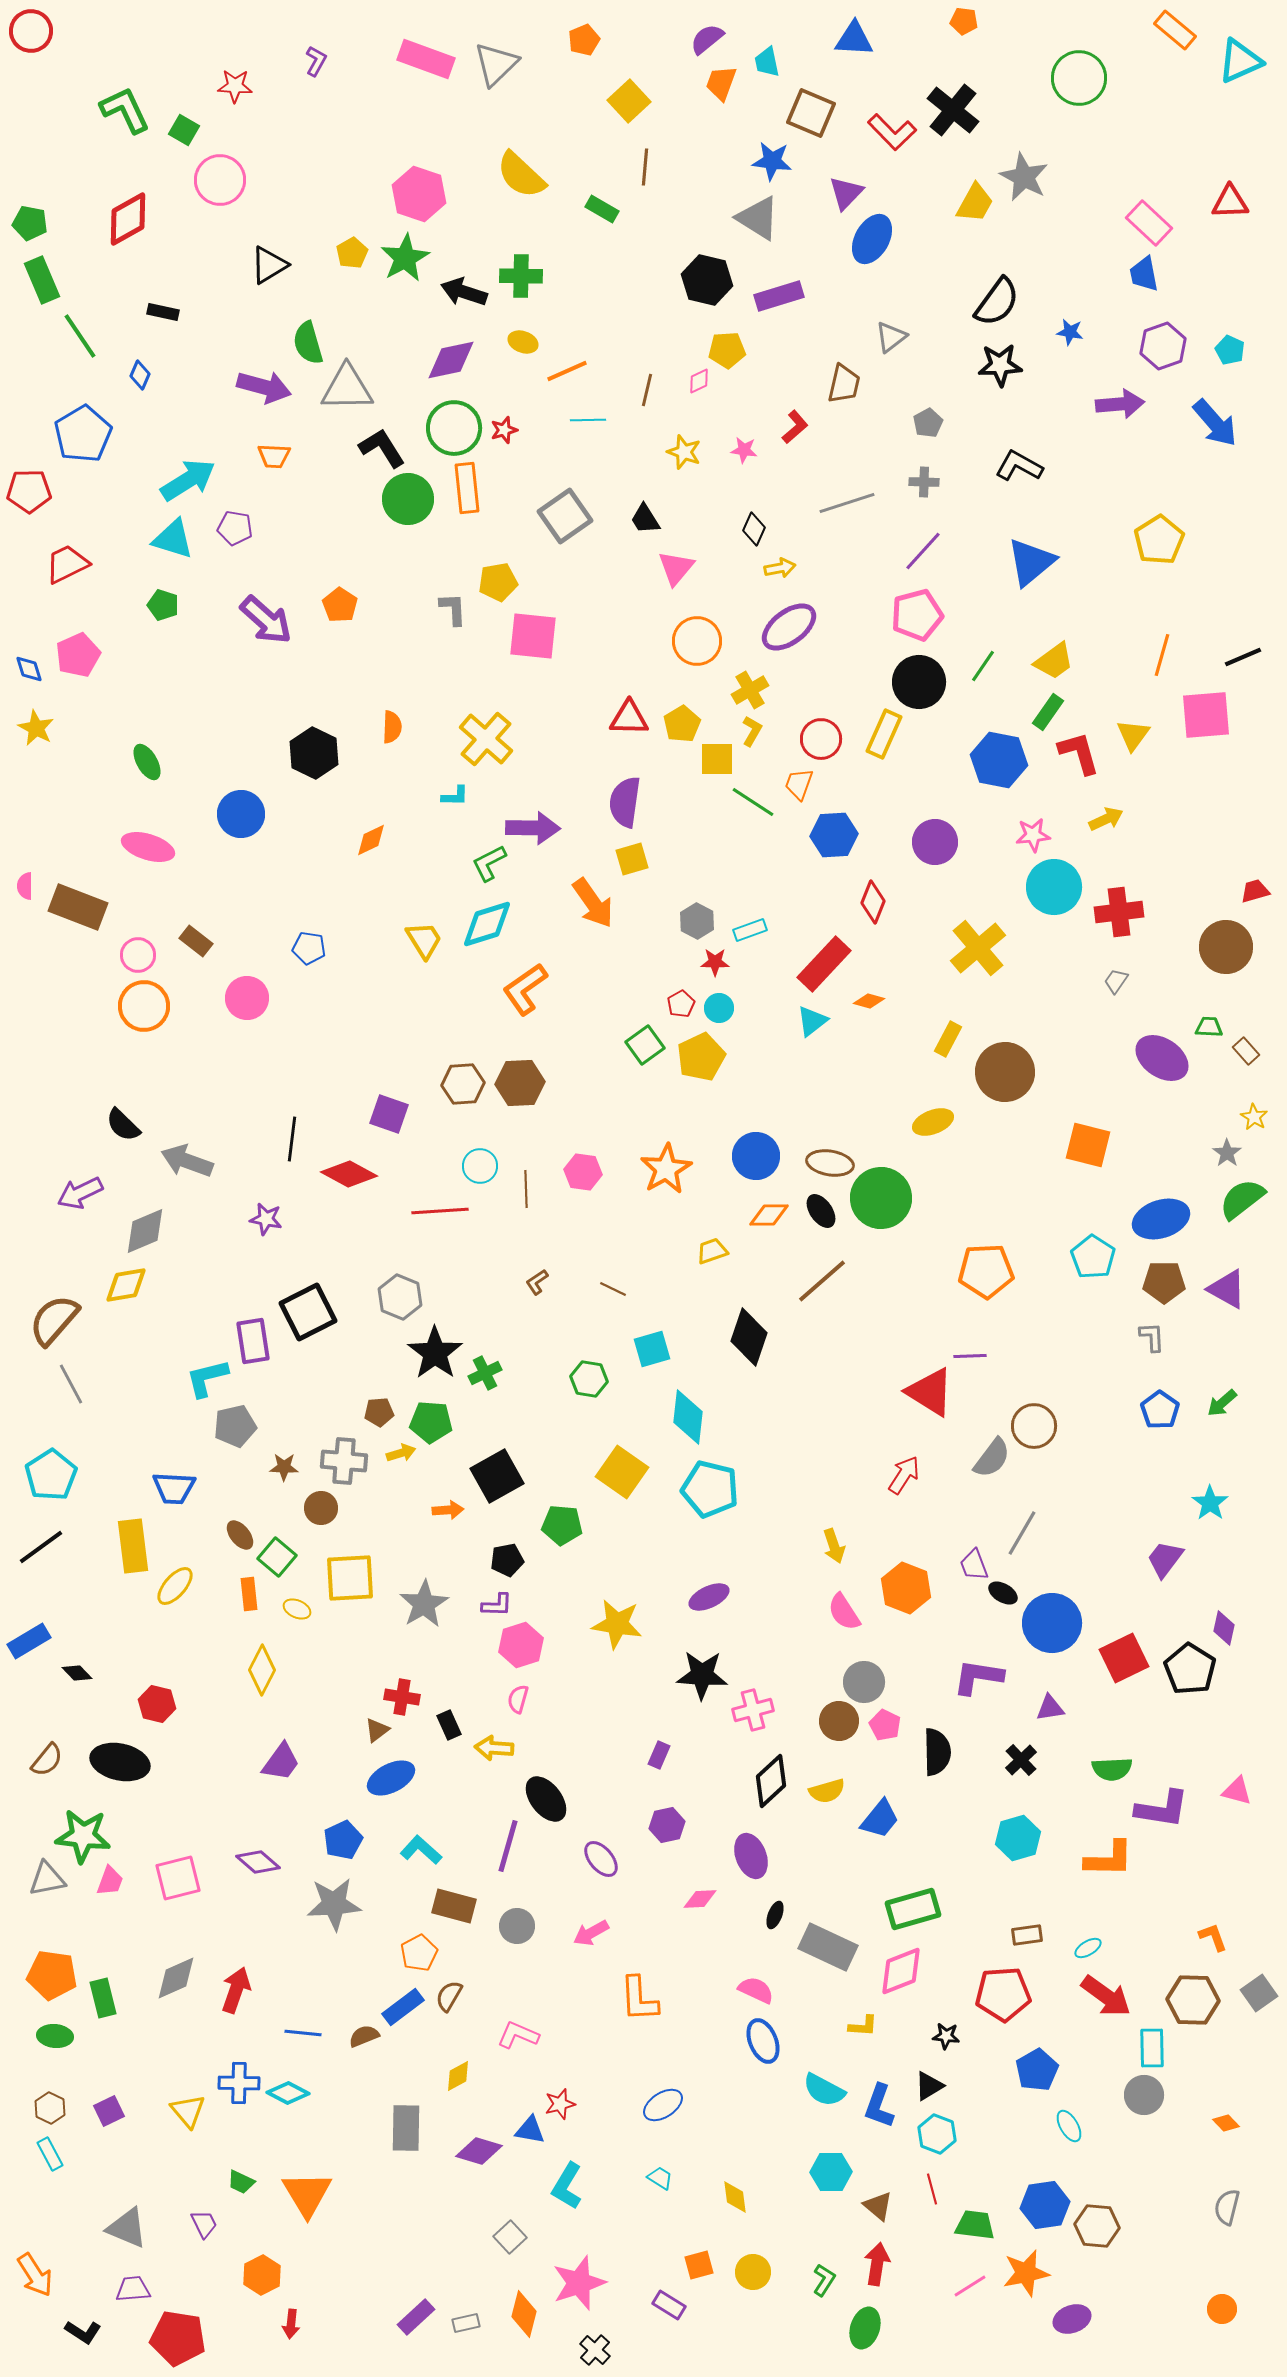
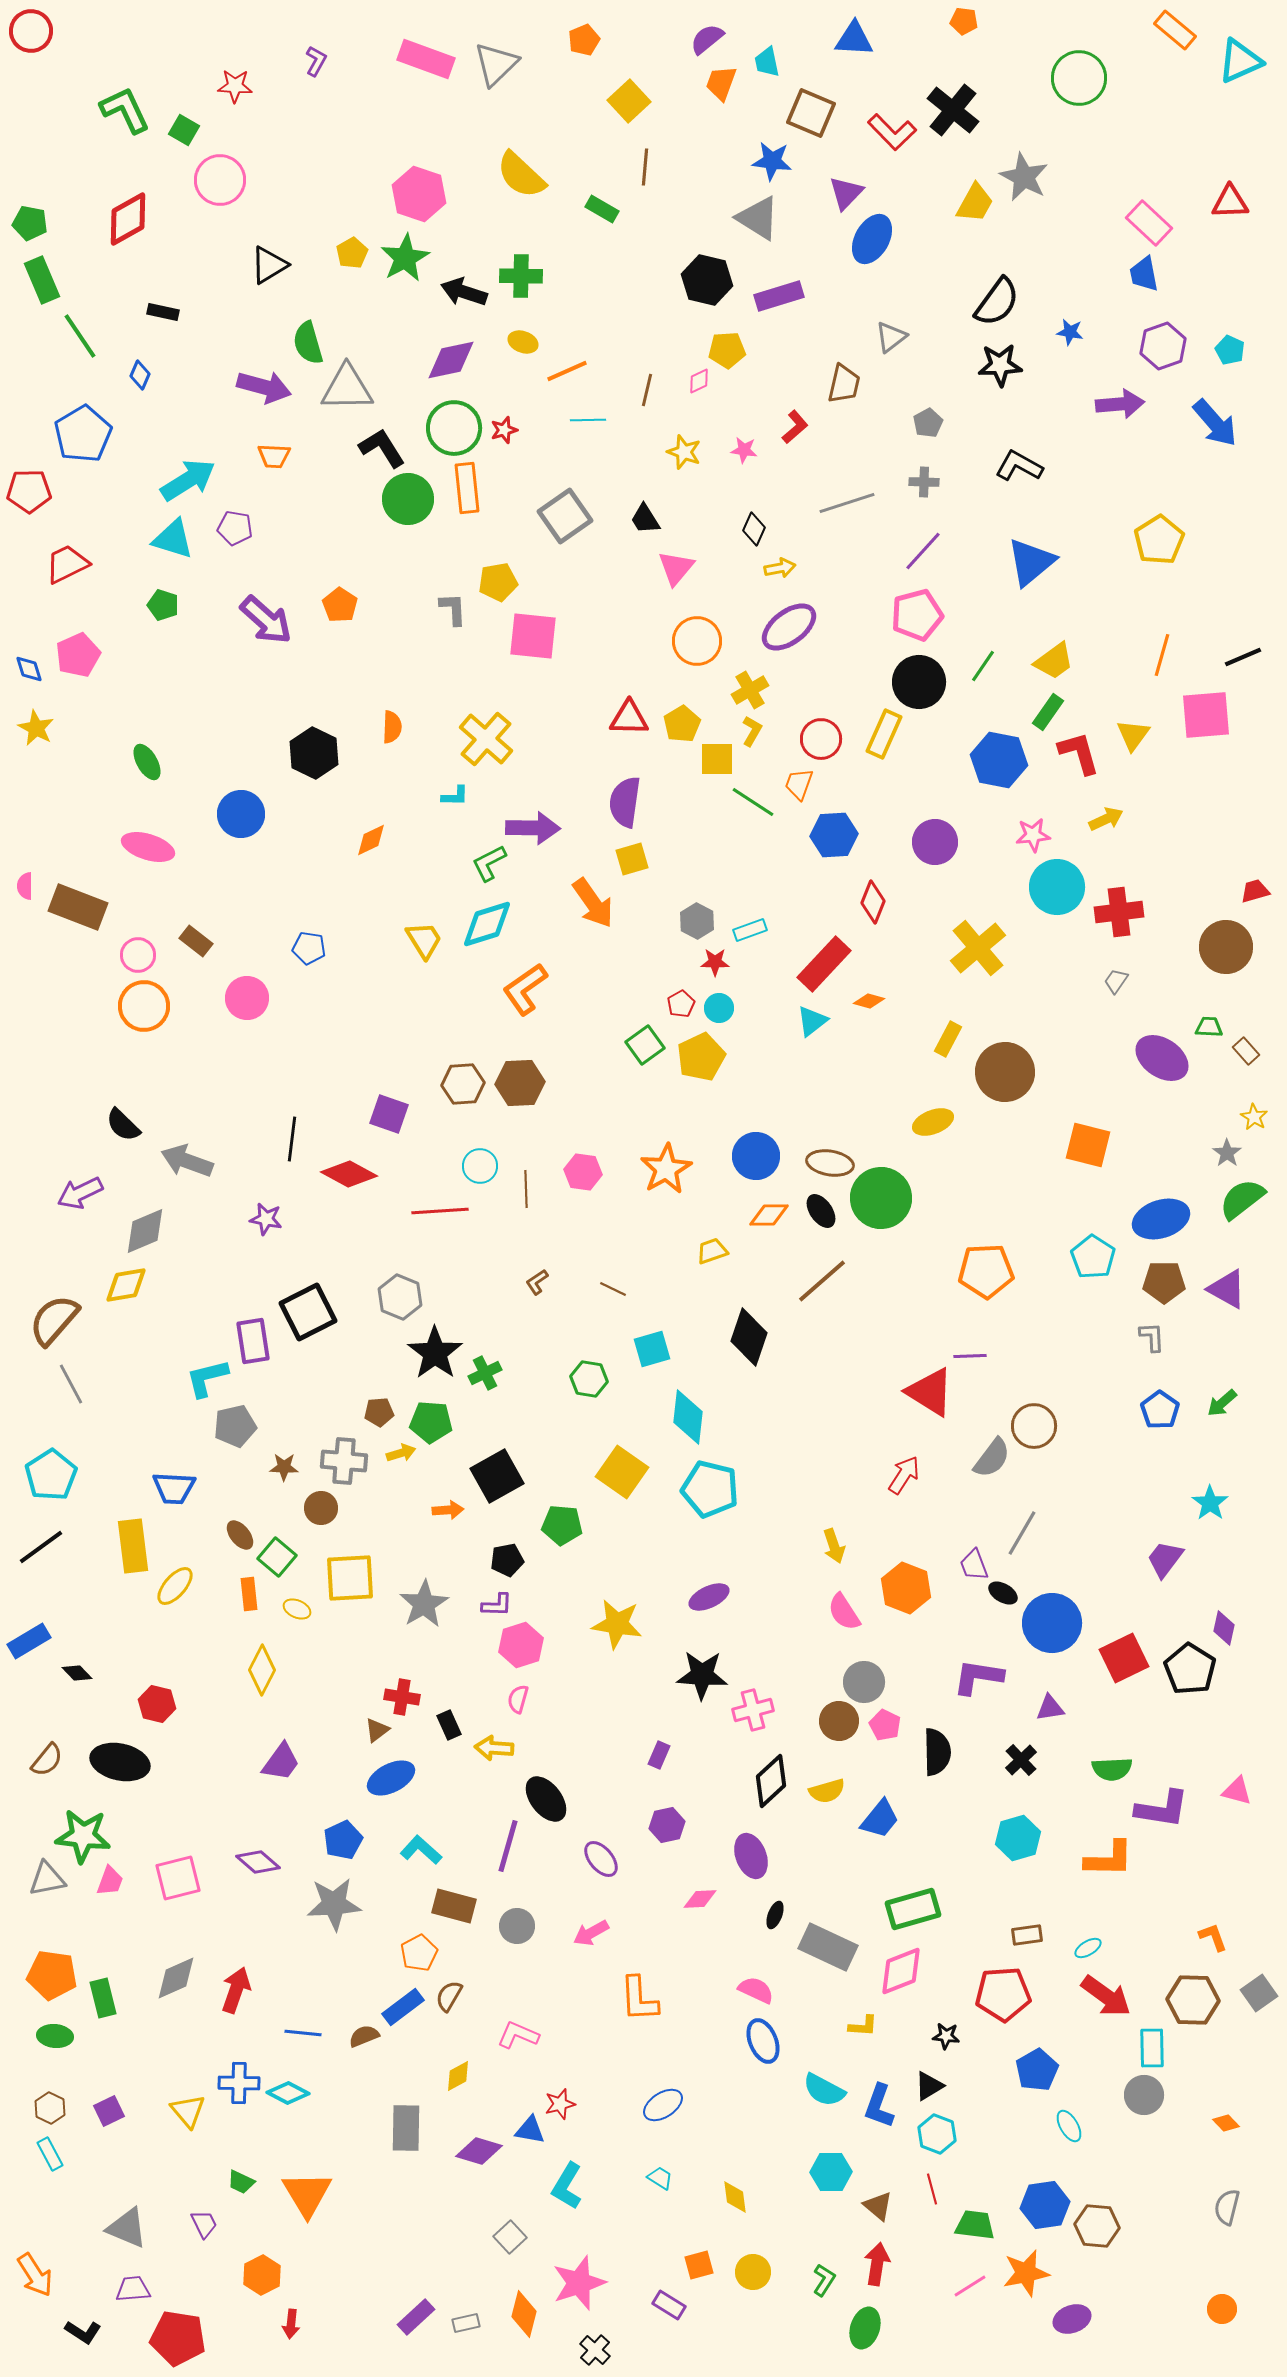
cyan circle at (1054, 887): moved 3 px right
